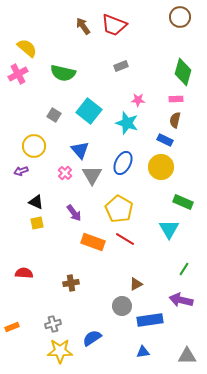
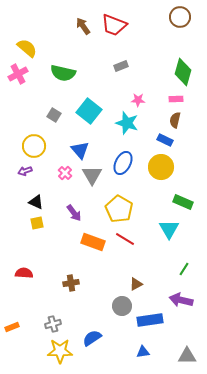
purple arrow at (21, 171): moved 4 px right
